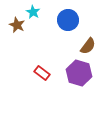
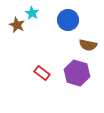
cyan star: moved 1 px left, 1 px down
brown semicircle: moved 1 px up; rotated 66 degrees clockwise
purple hexagon: moved 2 px left
